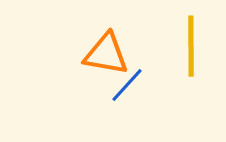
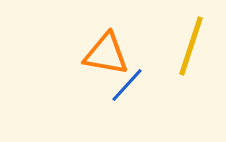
yellow line: rotated 18 degrees clockwise
